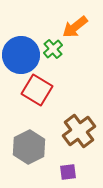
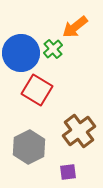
blue circle: moved 2 px up
